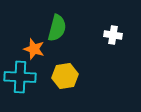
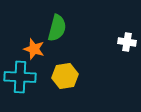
white cross: moved 14 px right, 7 px down
